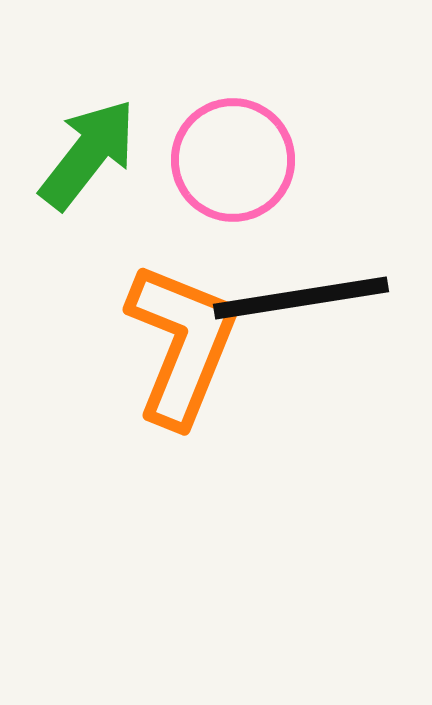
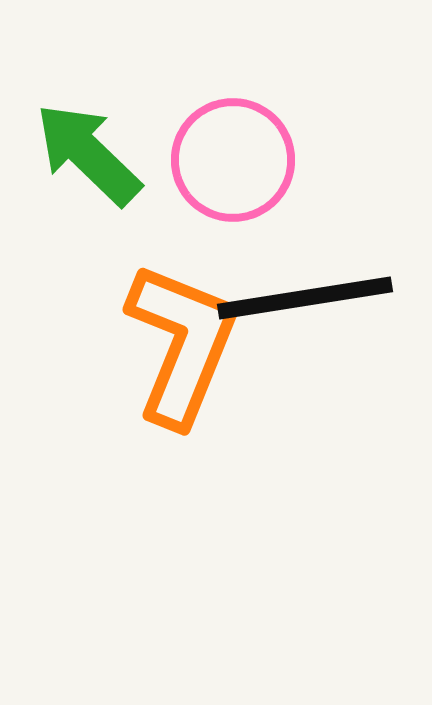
green arrow: rotated 84 degrees counterclockwise
black line: moved 4 px right
